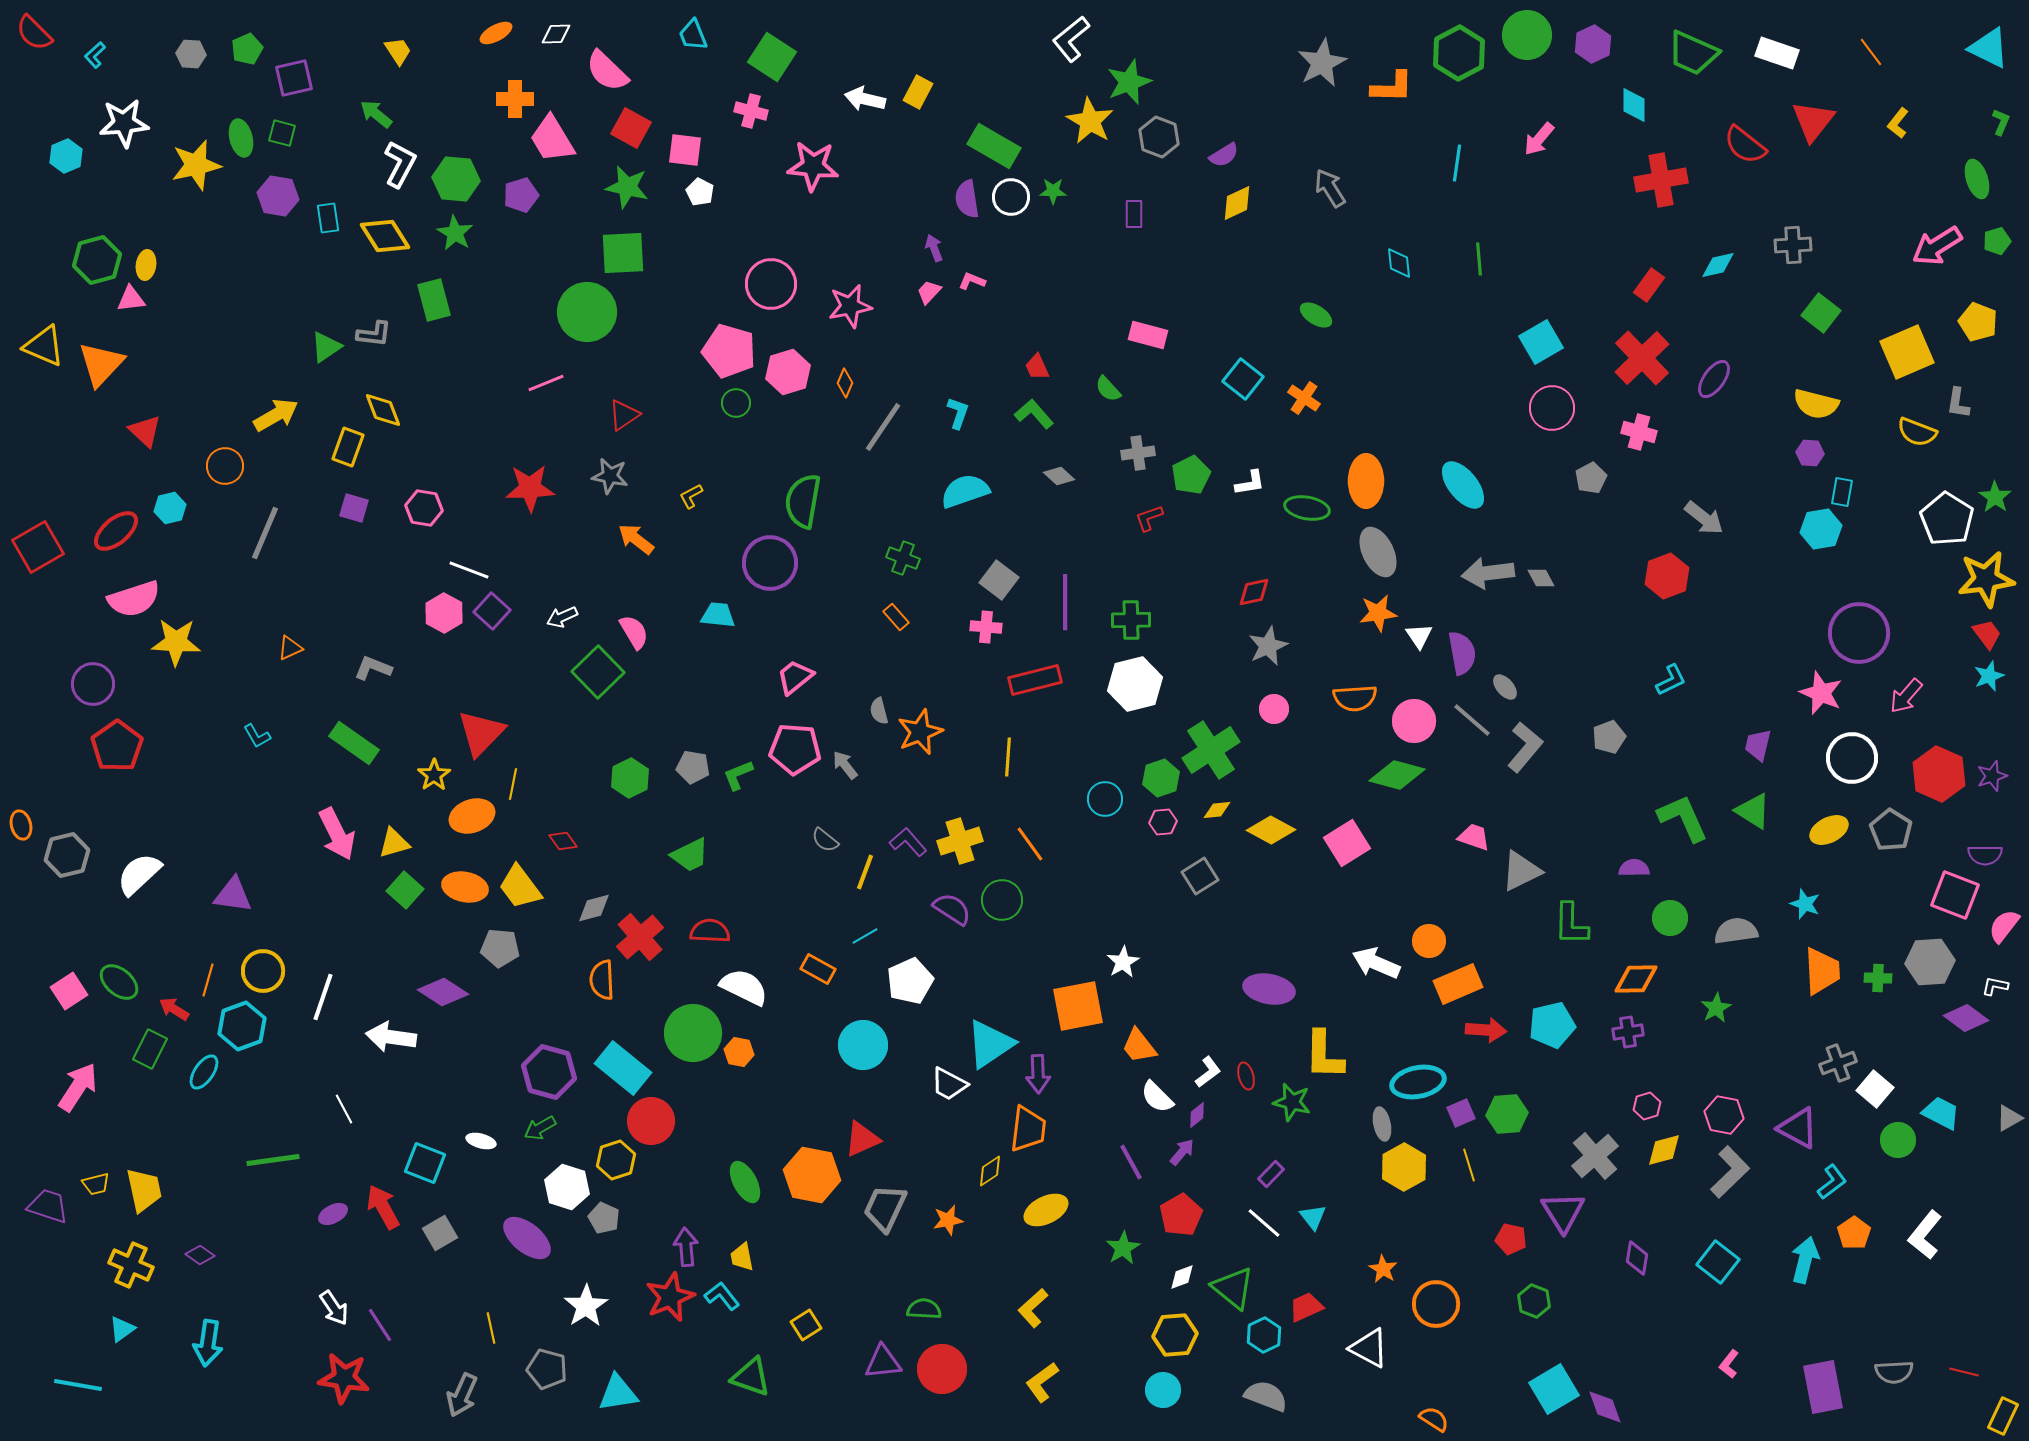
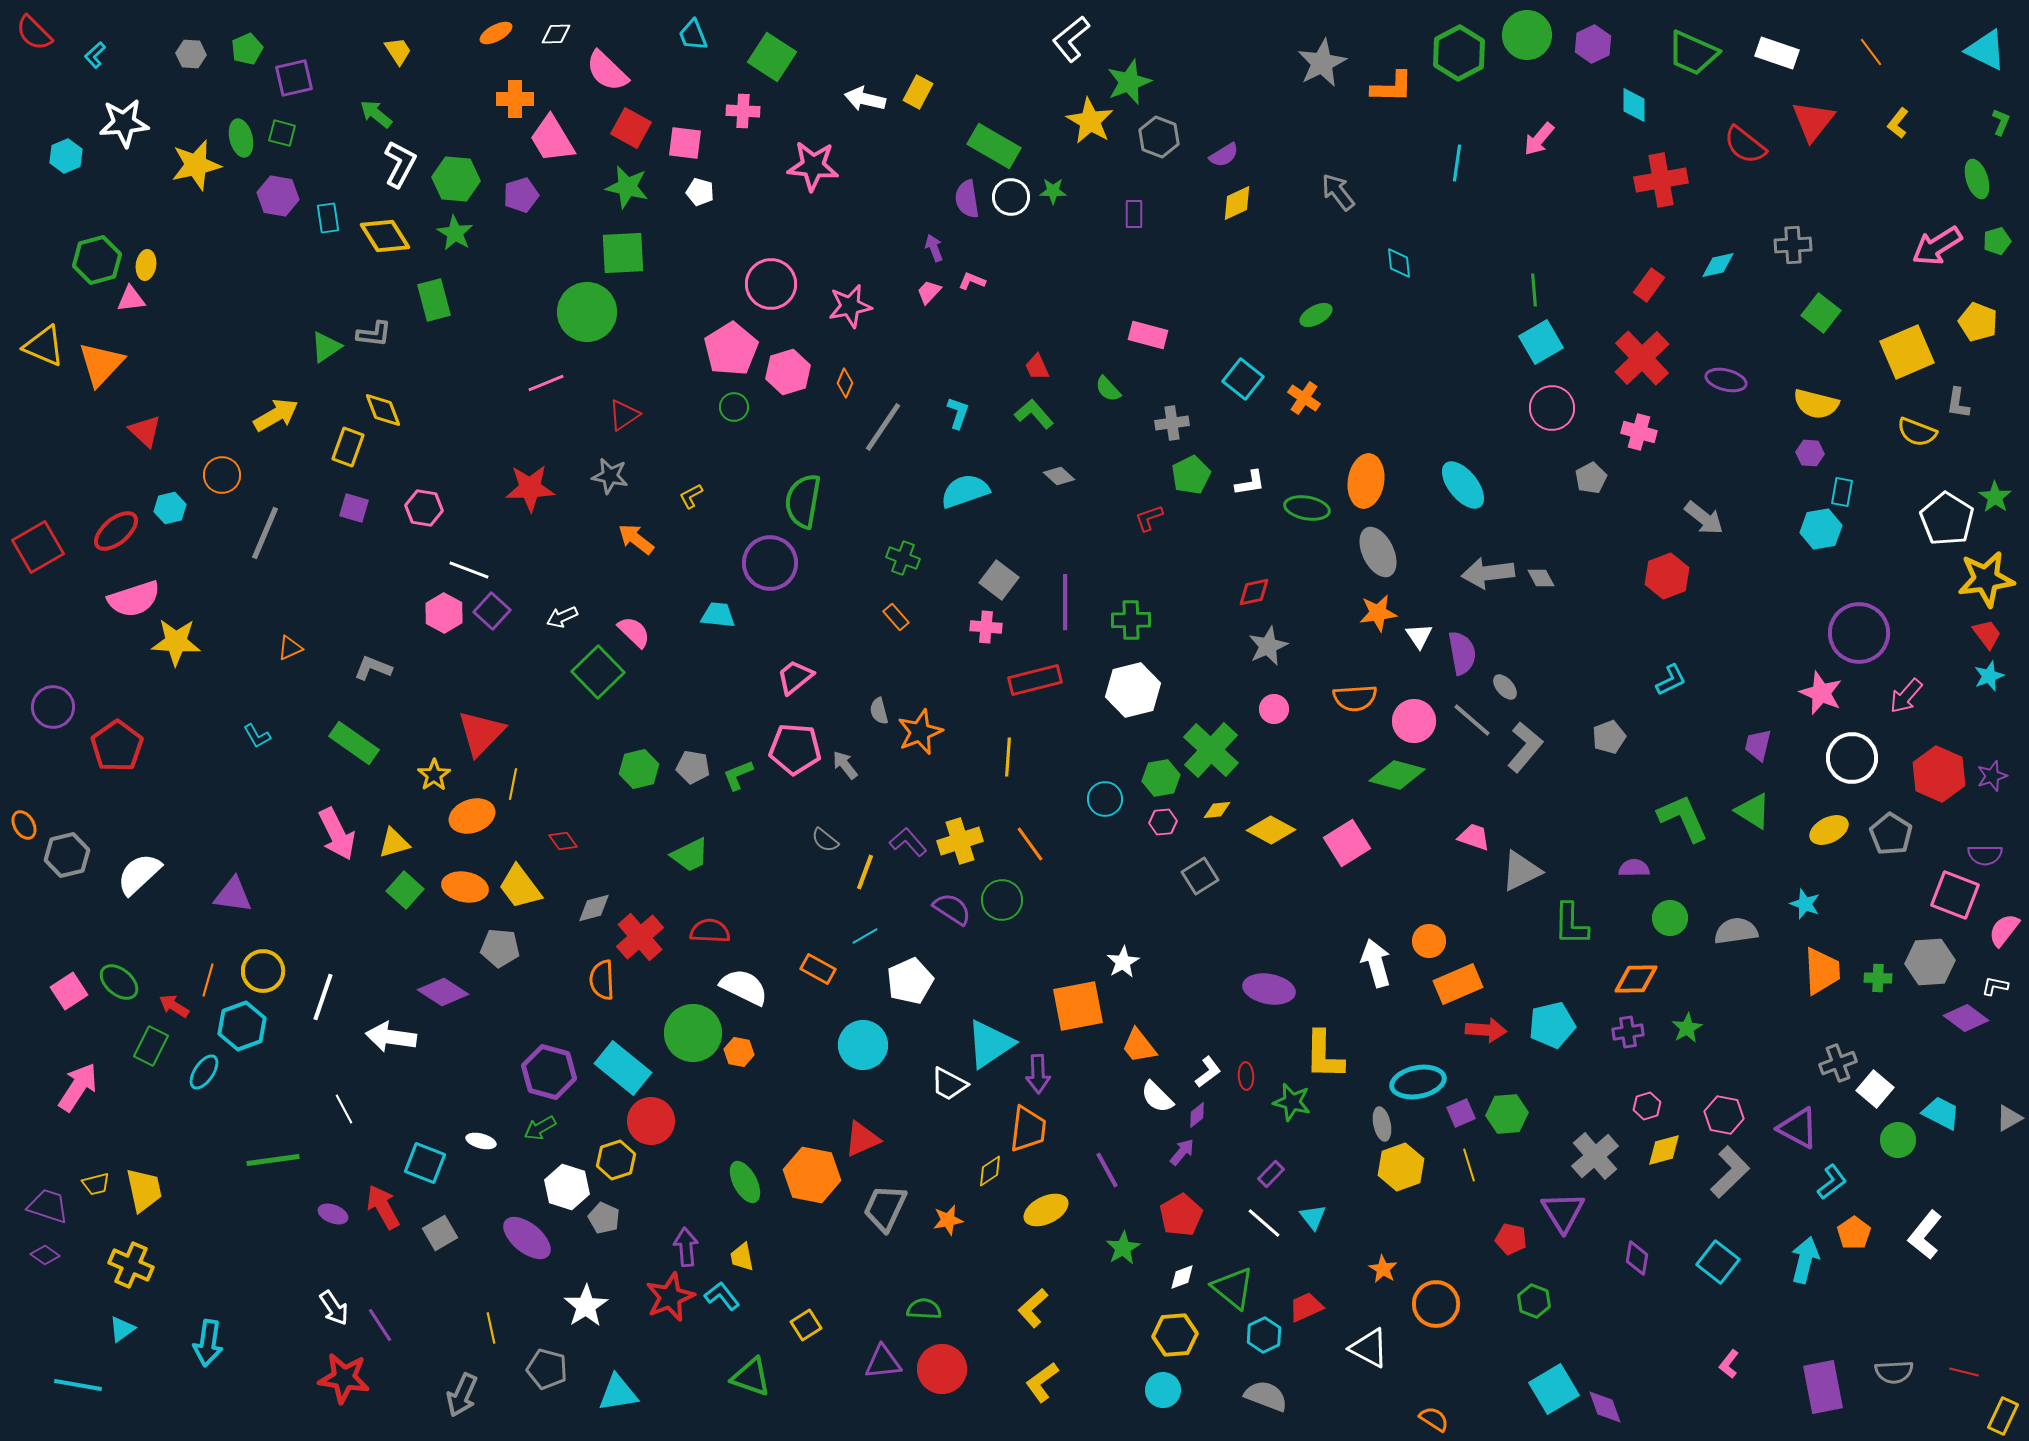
cyan triangle at (1989, 48): moved 3 px left, 2 px down
pink cross at (751, 111): moved 8 px left; rotated 12 degrees counterclockwise
pink square at (685, 150): moved 7 px up
gray arrow at (1330, 188): moved 8 px right, 4 px down; rotated 6 degrees counterclockwise
white pentagon at (700, 192): rotated 12 degrees counterclockwise
green line at (1479, 259): moved 55 px right, 31 px down
green ellipse at (1316, 315): rotated 60 degrees counterclockwise
pink pentagon at (729, 351): moved 2 px right, 2 px up; rotated 24 degrees clockwise
purple ellipse at (1714, 379): moved 12 px right, 1 px down; rotated 69 degrees clockwise
green circle at (736, 403): moved 2 px left, 4 px down
gray cross at (1138, 453): moved 34 px right, 30 px up
orange circle at (225, 466): moved 3 px left, 9 px down
orange ellipse at (1366, 481): rotated 9 degrees clockwise
pink semicircle at (634, 632): rotated 15 degrees counterclockwise
purple circle at (93, 684): moved 40 px left, 23 px down
white hexagon at (1135, 684): moved 2 px left, 6 px down
green cross at (1211, 750): rotated 14 degrees counterclockwise
green hexagon at (630, 778): moved 9 px right, 9 px up; rotated 12 degrees clockwise
green hexagon at (1161, 778): rotated 9 degrees clockwise
orange ellipse at (21, 825): moved 3 px right; rotated 16 degrees counterclockwise
gray pentagon at (1891, 830): moved 4 px down
pink semicircle at (2004, 926): moved 4 px down
white arrow at (1376, 963): rotated 51 degrees clockwise
green star at (1716, 1008): moved 29 px left, 20 px down
red arrow at (174, 1009): moved 3 px up
green rectangle at (150, 1049): moved 1 px right, 3 px up
red ellipse at (1246, 1076): rotated 12 degrees clockwise
purple line at (1131, 1162): moved 24 px left, 8 px down
yellow hexagon at (1404, 1167): moved 3 px left; rotated 9 degrees clockwise
purple ellipse at (333, 1214): rotated 48 degrees clockwise
purple diamond at (200, 1255): moved 155 px left
